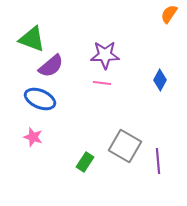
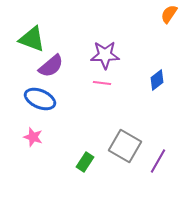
blue diamond: moved 3 px left; rotated 25 degrees clockwise
purple line: rotated 35 degrees clockwise
